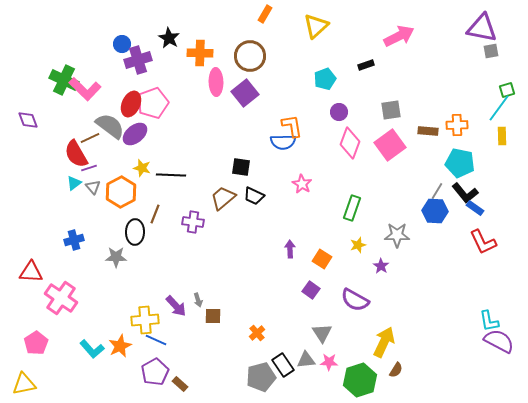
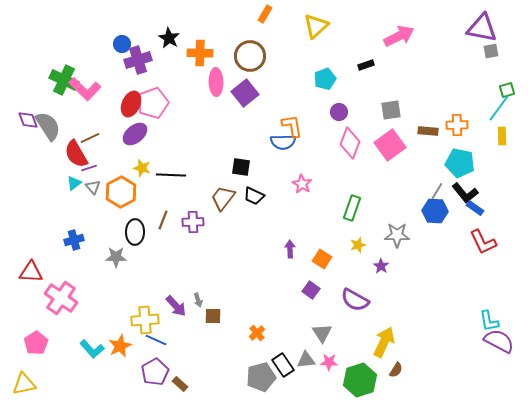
gray semicircle at (110, 126): moved 62 px left; rotated 20 degrees clockwise
brown trapezoid at (223, 198): rotated 12 degrees counterclockwise
brown line at (155, 214): moved 8 px right, 6 px down
purple cross at (193, 222): rotated 10 degrees counterclockwise
